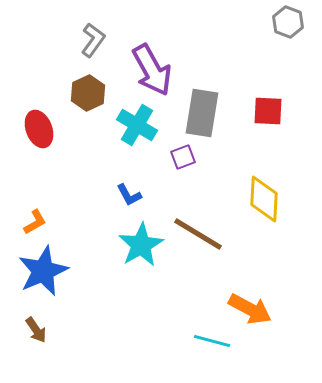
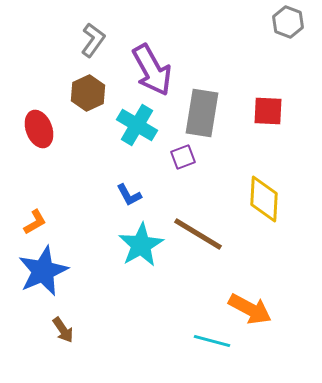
brown arrow: moved 27 px right
